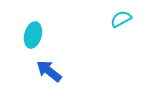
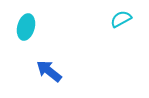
cyan ellipse: moved 7 px left, 8 px up
